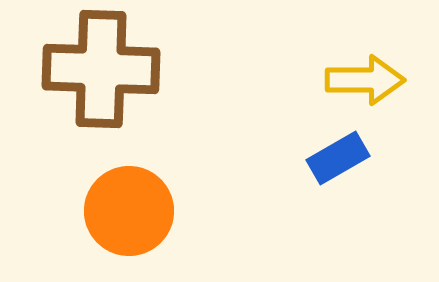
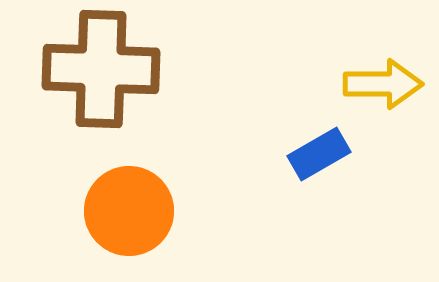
yellow arrow: moved 18 px right, 4 px down
blue rectangle: moved 19 px left, 4 px up
